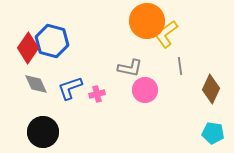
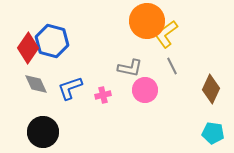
gray line: moved 8 px left; rotated 18 degrees counterclockwise
pink cross: moved 6 px right, 1 px down
